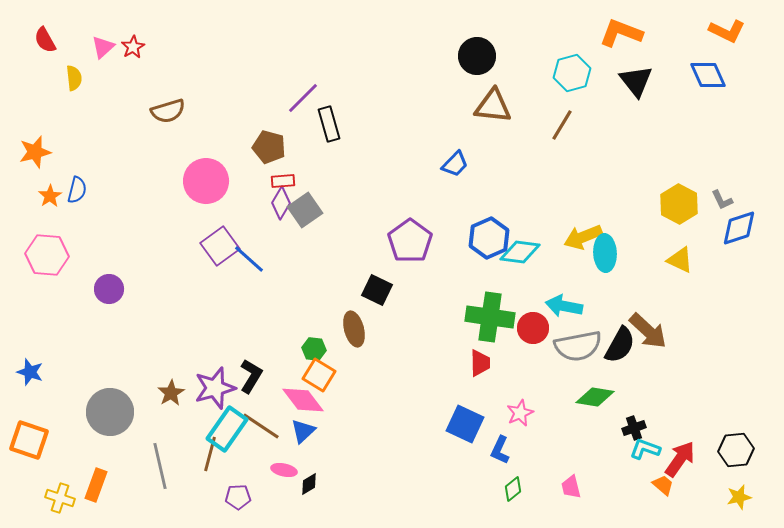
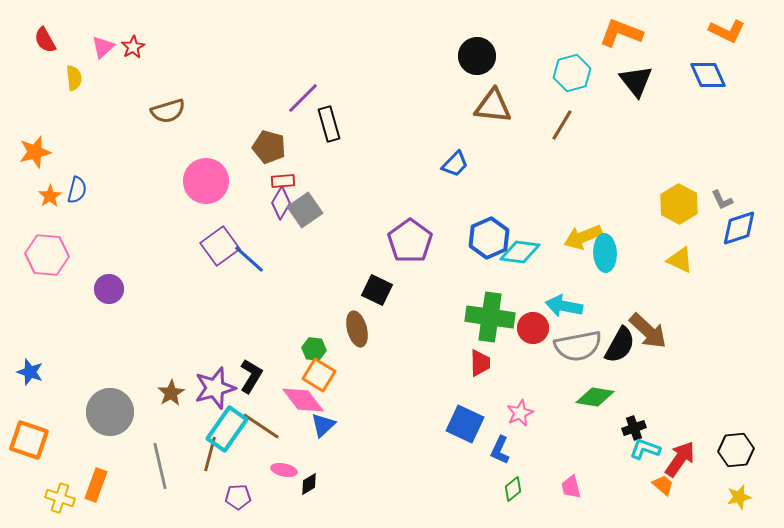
brown ellipse at (354, 329): moved 3 px right
blue triangle at (303, 431): moved 20 px right, 6 px up
